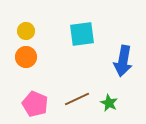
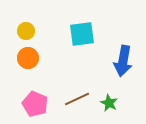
orange circle: moved 2 px right, 1 px down
